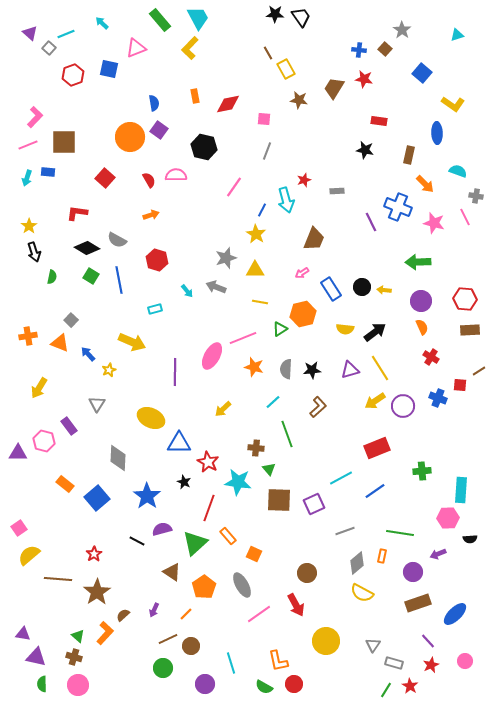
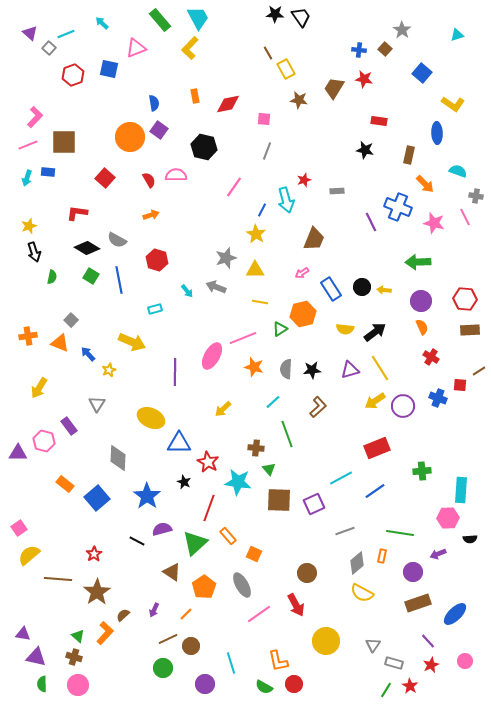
yellow star at (29, 226): rotated 14 degrees clockwise
